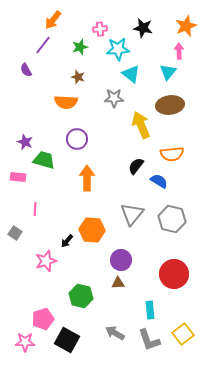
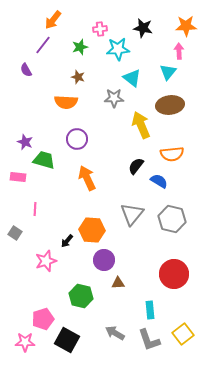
orange star at (186, 26): rotated 20 degrees clockwise
cyan triangle at (131, 74): moved 1 px right, 4 px down
orange arrow at (87, 178): rotated 25 degrees counterclockwise
purple circle at (121, 260): moved 17 px left
